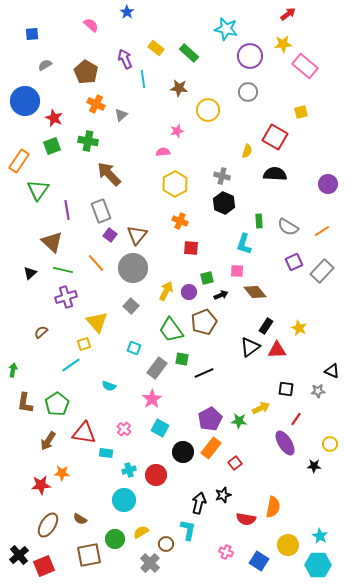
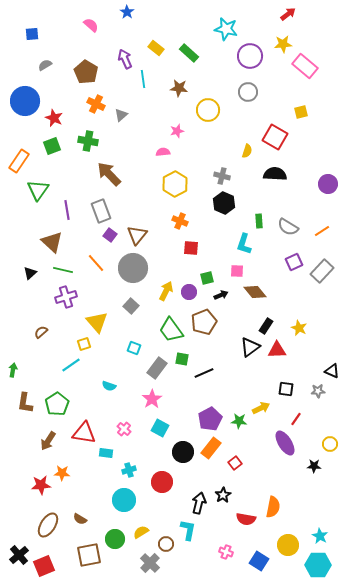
red circle at (156, 475): moved 6 px right, 7 px down
black star at (223, 495): rotated 14 degrees counterclockwise
